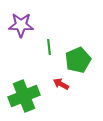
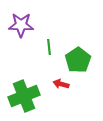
green pentagon: rotated 10 degrees counterclockwise
red arrow: rotated 14 degrees counterclockwise
